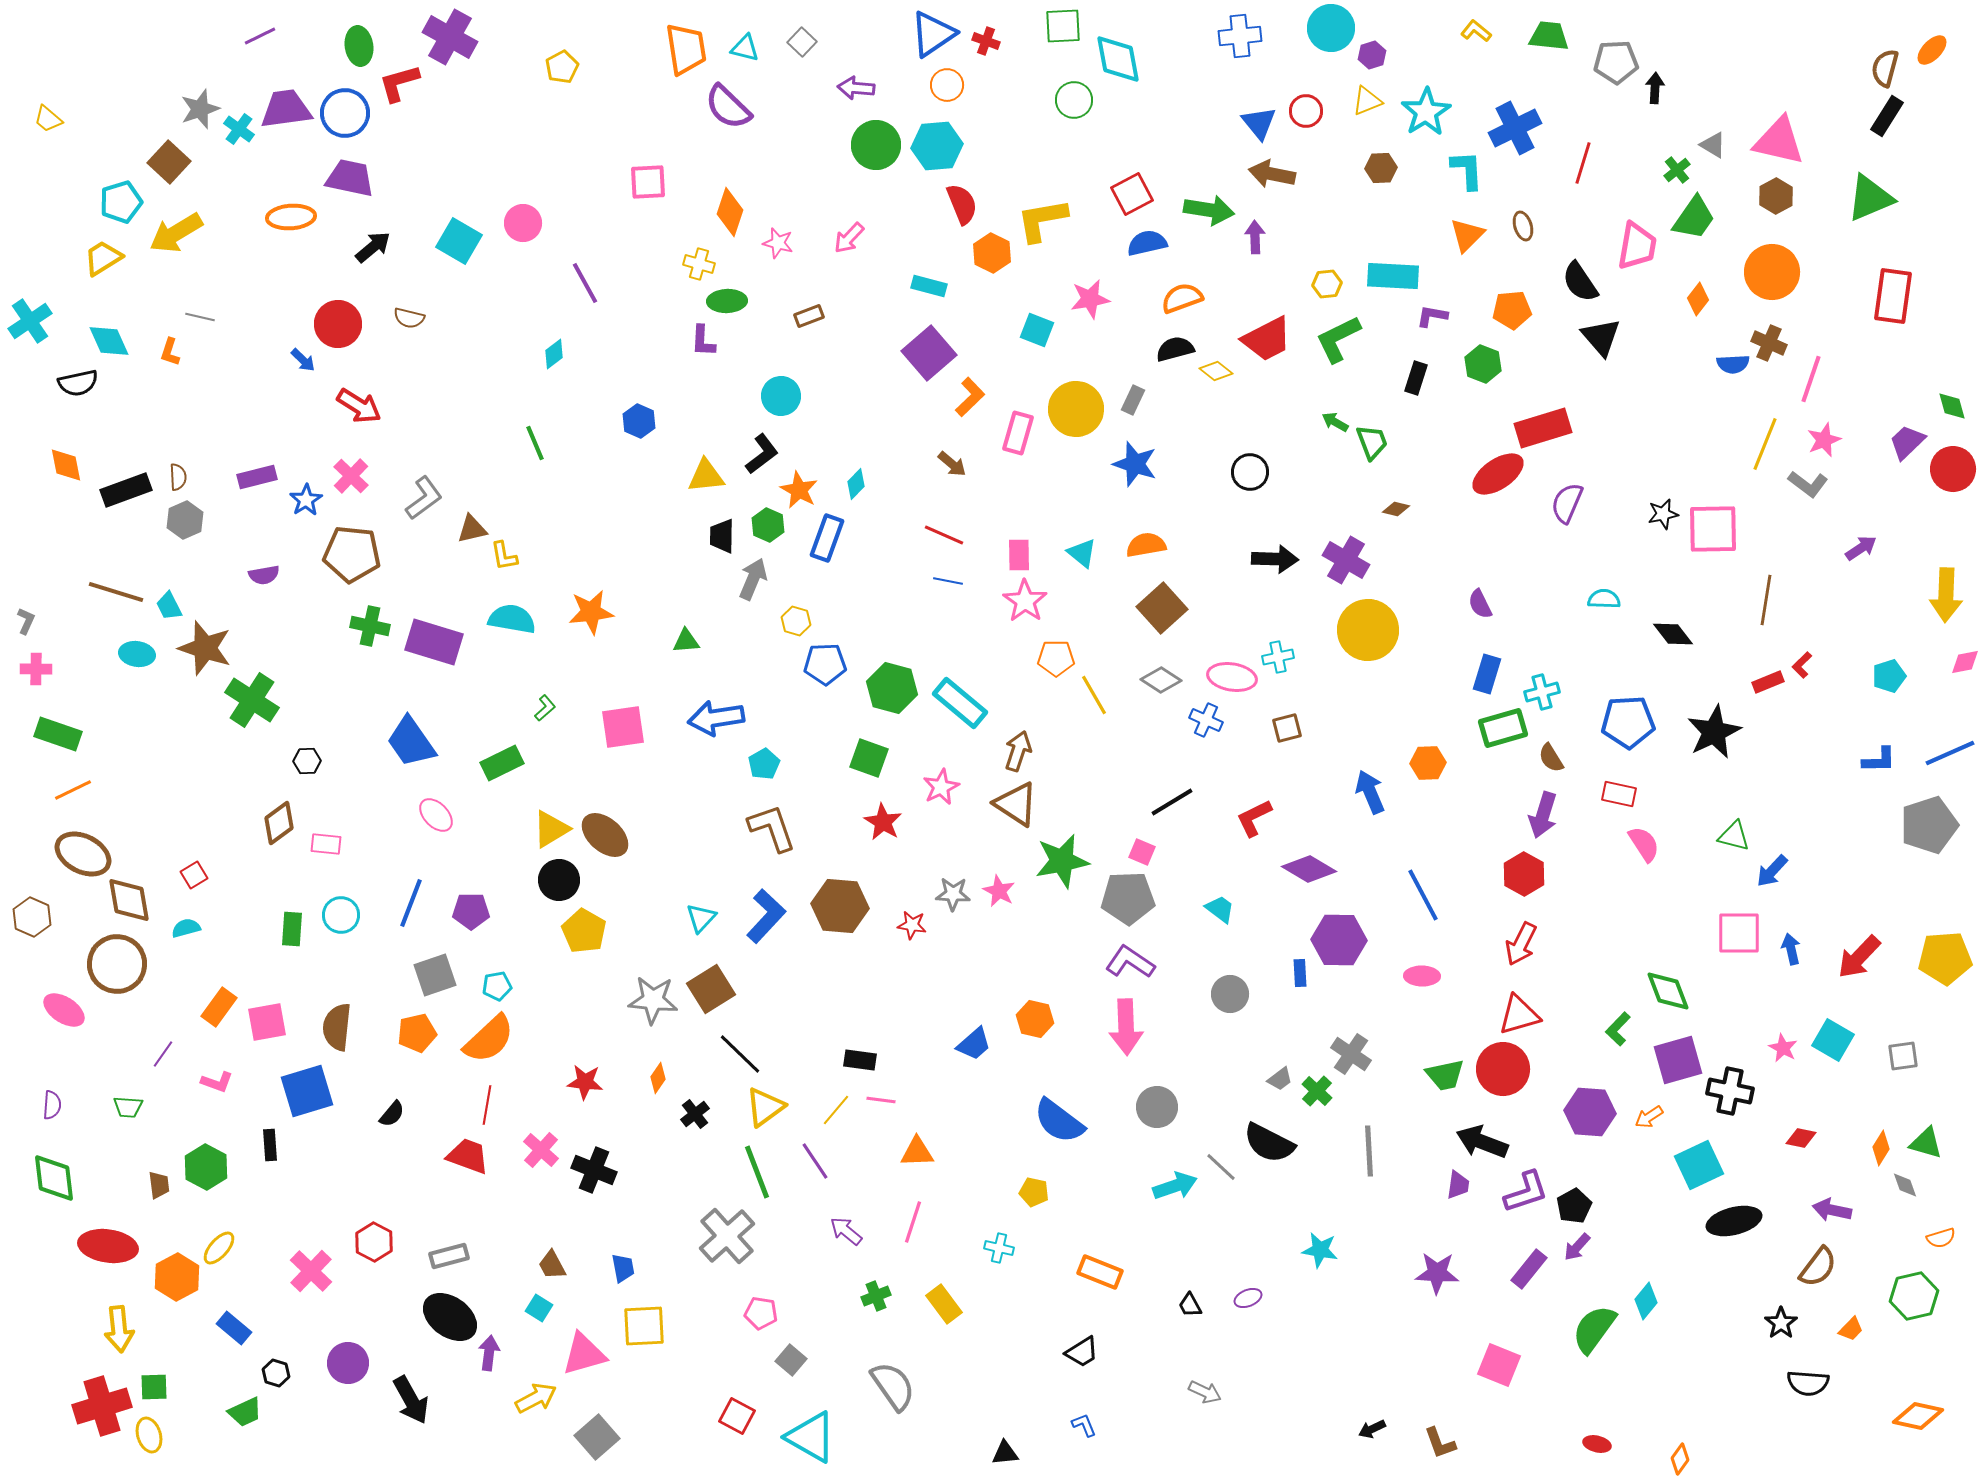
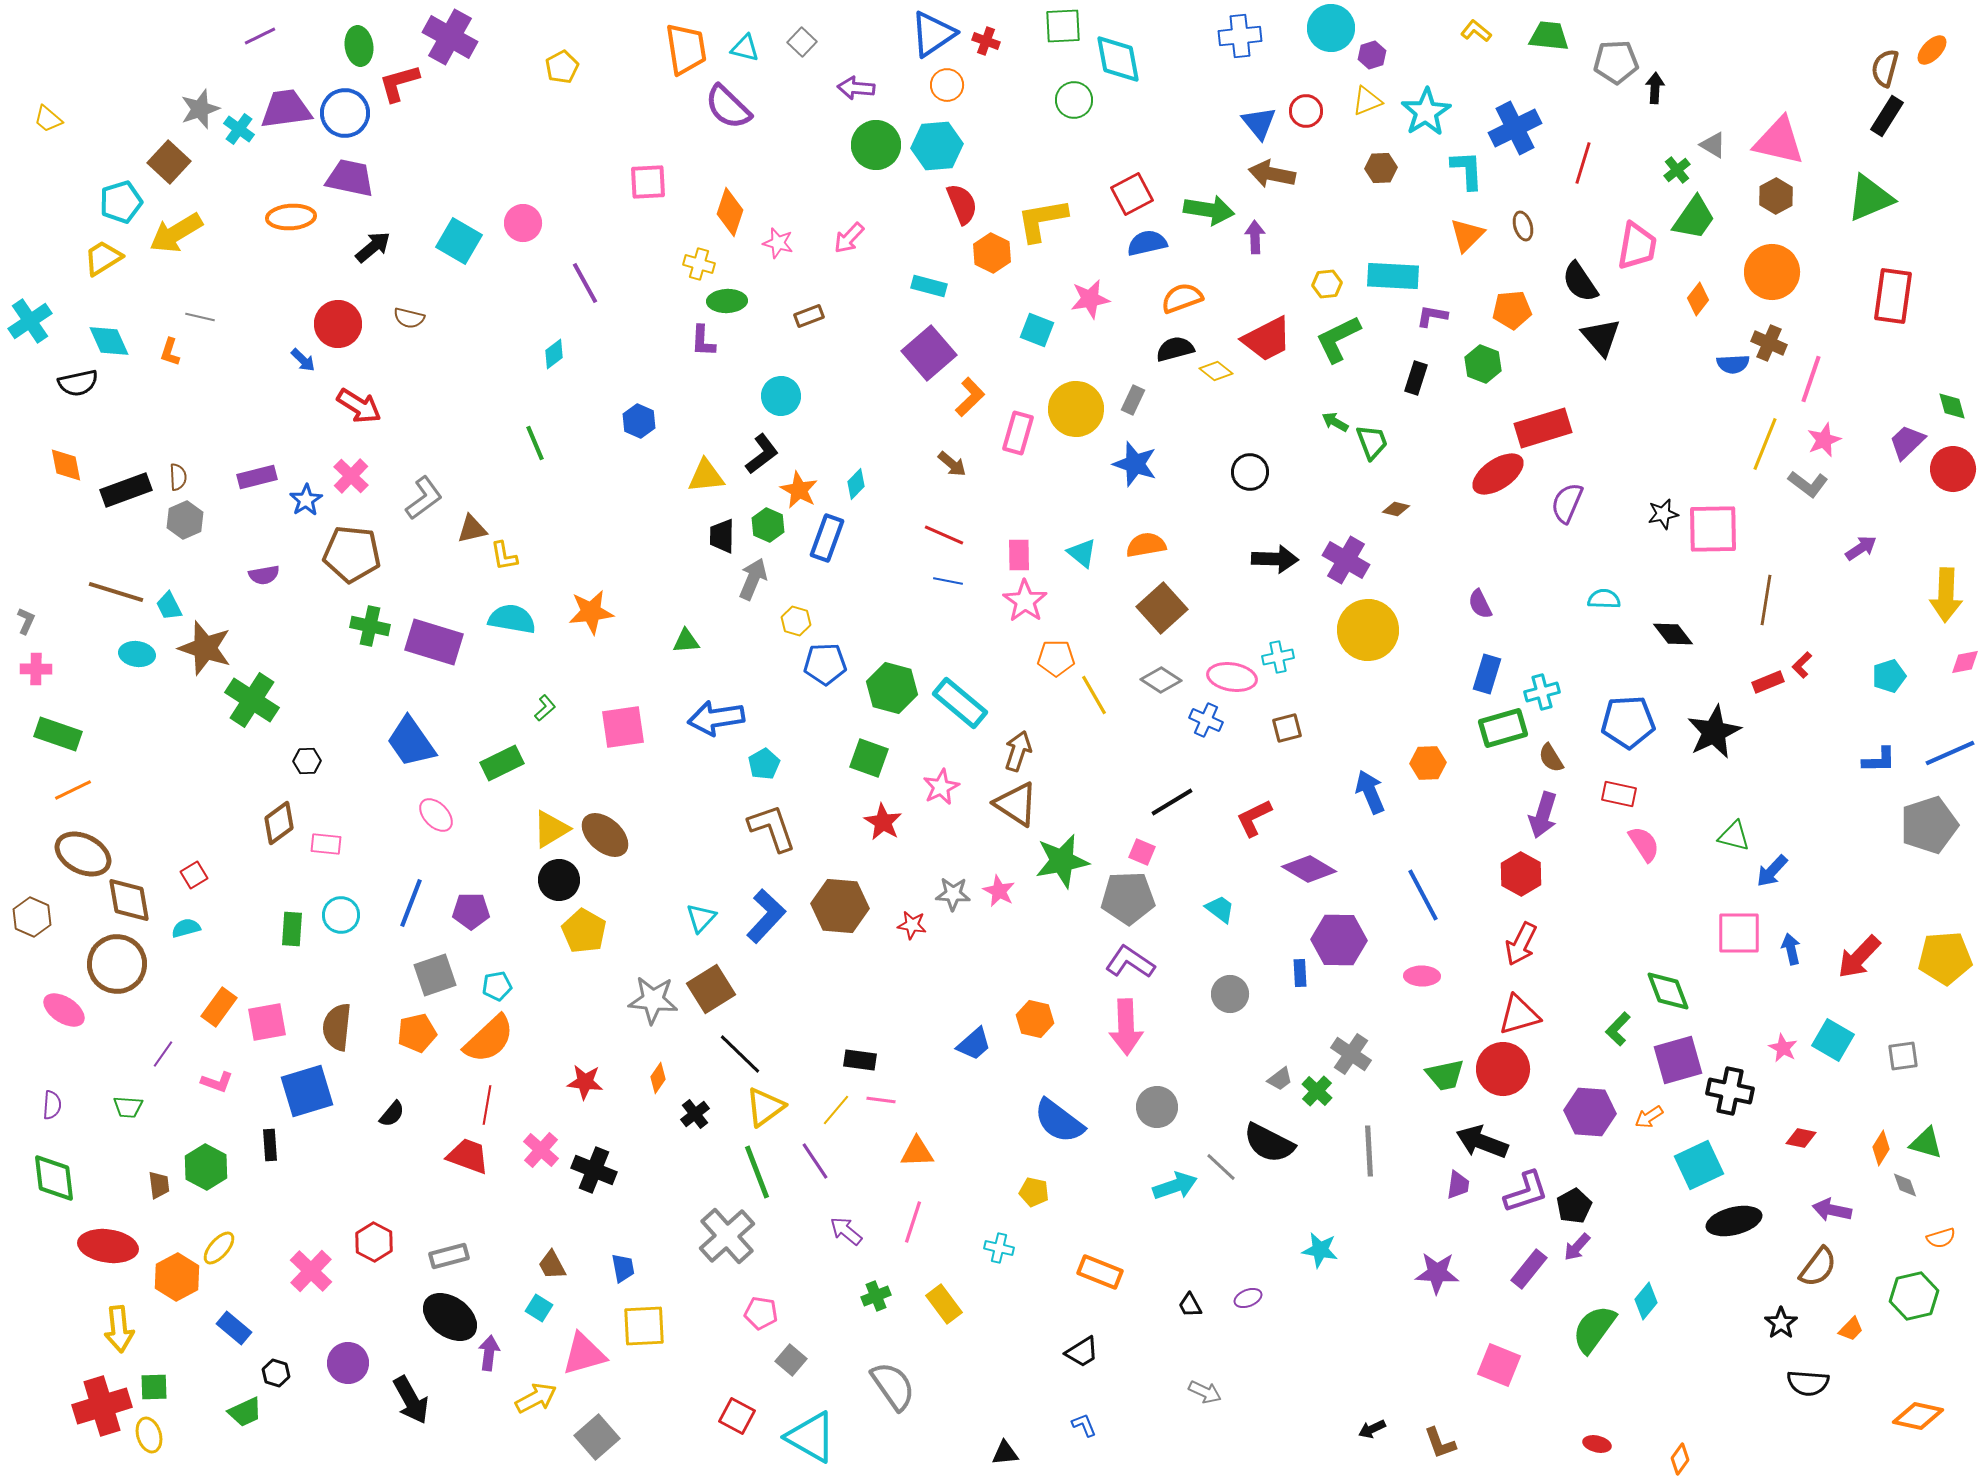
red hexagon at (1524, 874): moved 3 px left
